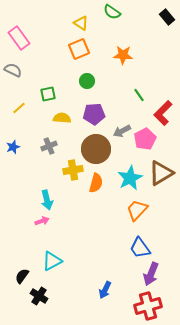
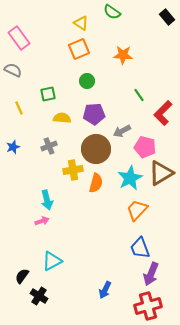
yellow line: rotated 72 degrees counterclockwise
pink pentagon: moved 8 px down; rotated 30 degrees counterclockwise
blue trapezoid: rotated 15 degrees clockwise
